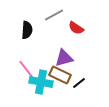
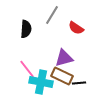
gray line: moved 2 px left; rotated 30 degrees counterclockwise
black semicircle: moved 1 px left, 1 px up
pink line: moved 1 px right
brown rectangle: moved 2 px right, 1 px down
black line: rotated 32 degrees clockwise
